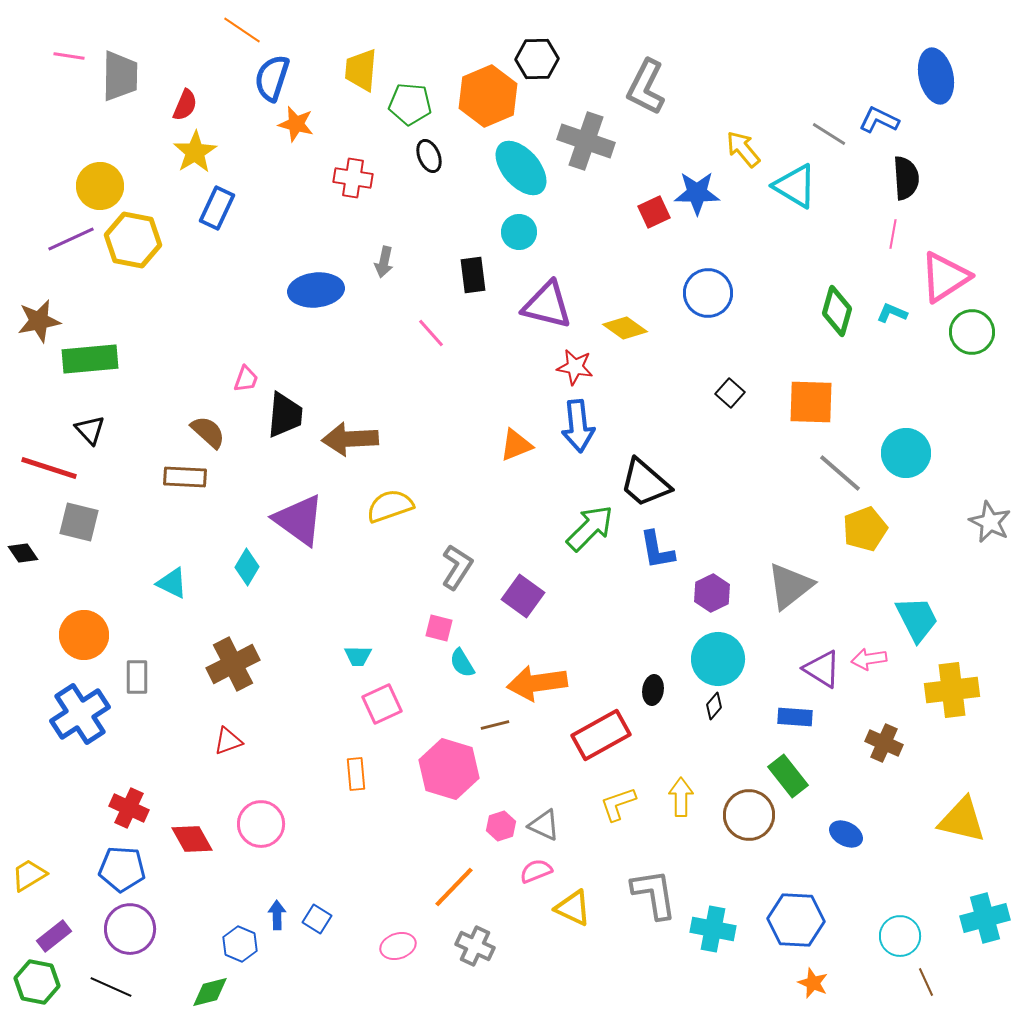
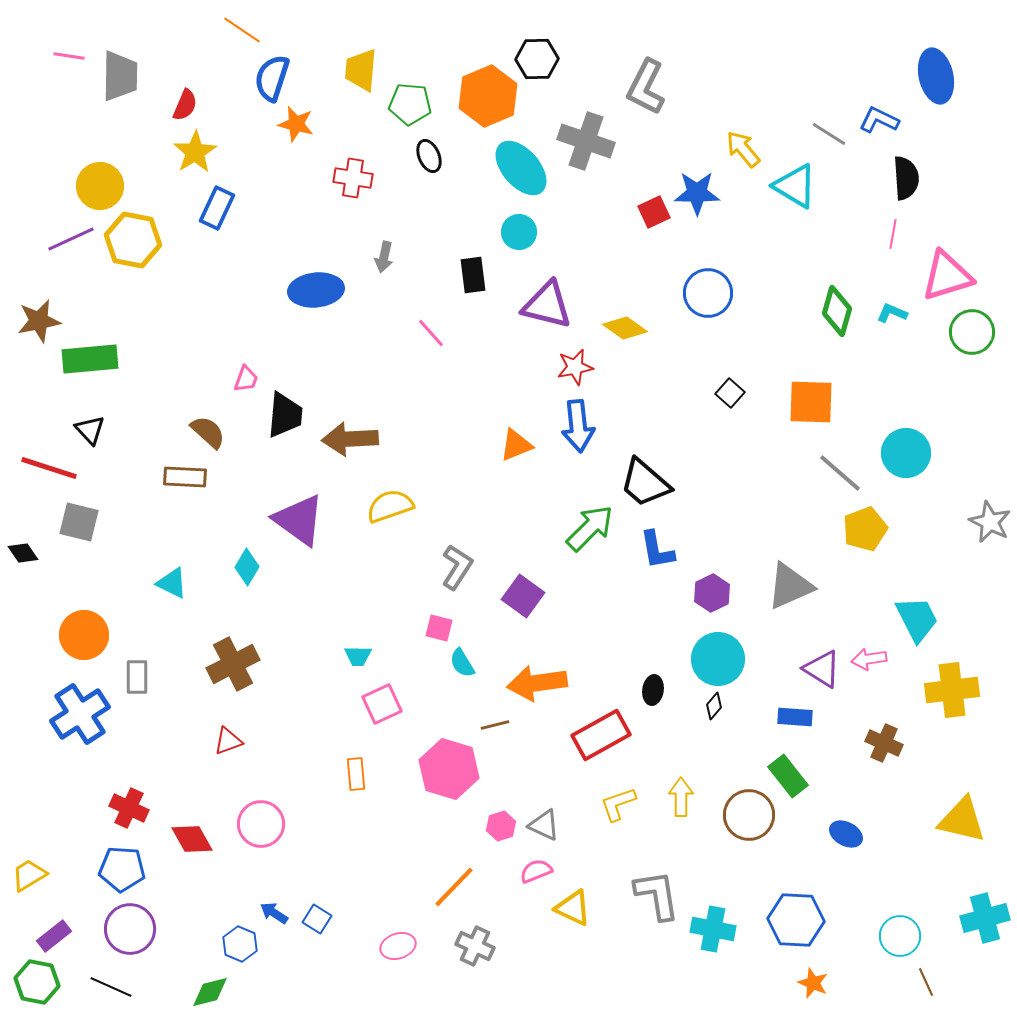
gray arrow at (384, 262): moved 5 px up
pink triangle at (945, 277): moved 2 px right, 1 px up; rotated 16 degrees clockwise
red star at (575, 367): rotated 21 degrees counterclockwise
gray triangle at (790, 586): rotated 14 degrees clockwise
gray L-shape at (654, 894): moved 3 px right, 1 px down
blue arrow at (277, 915): moved 3 px left, 2 px up; rotated 56 degrees counterclockwise
